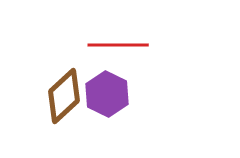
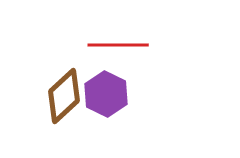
purple hexagon: moved 1 px left
